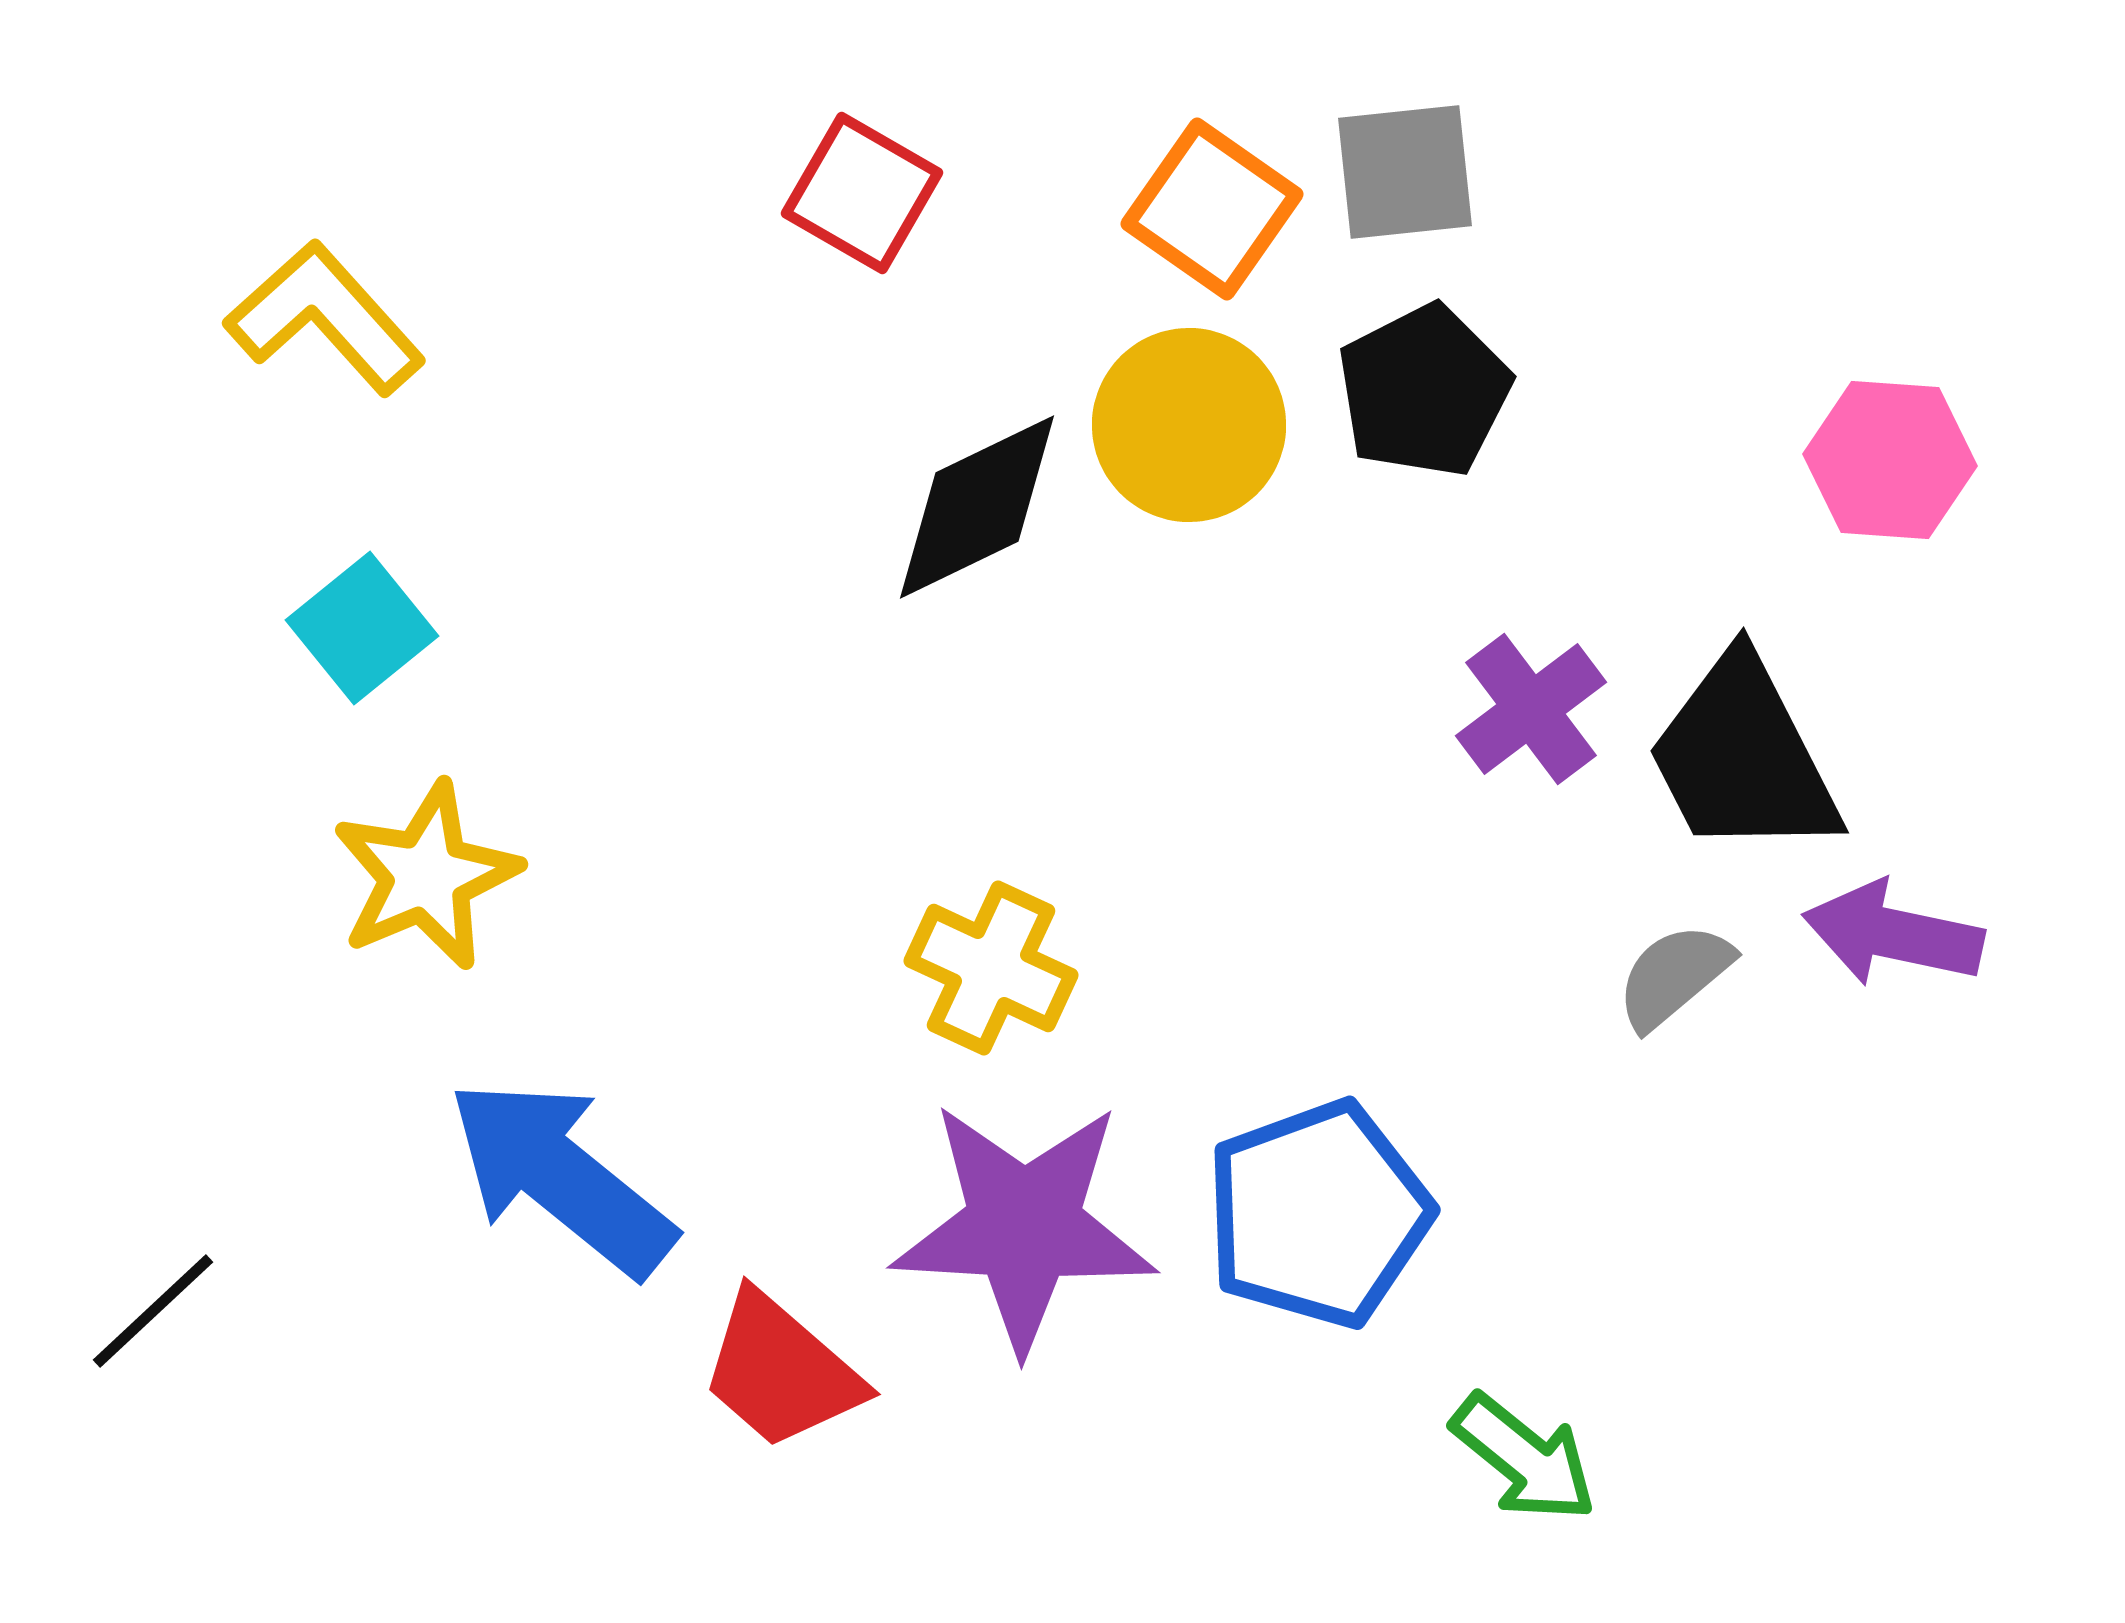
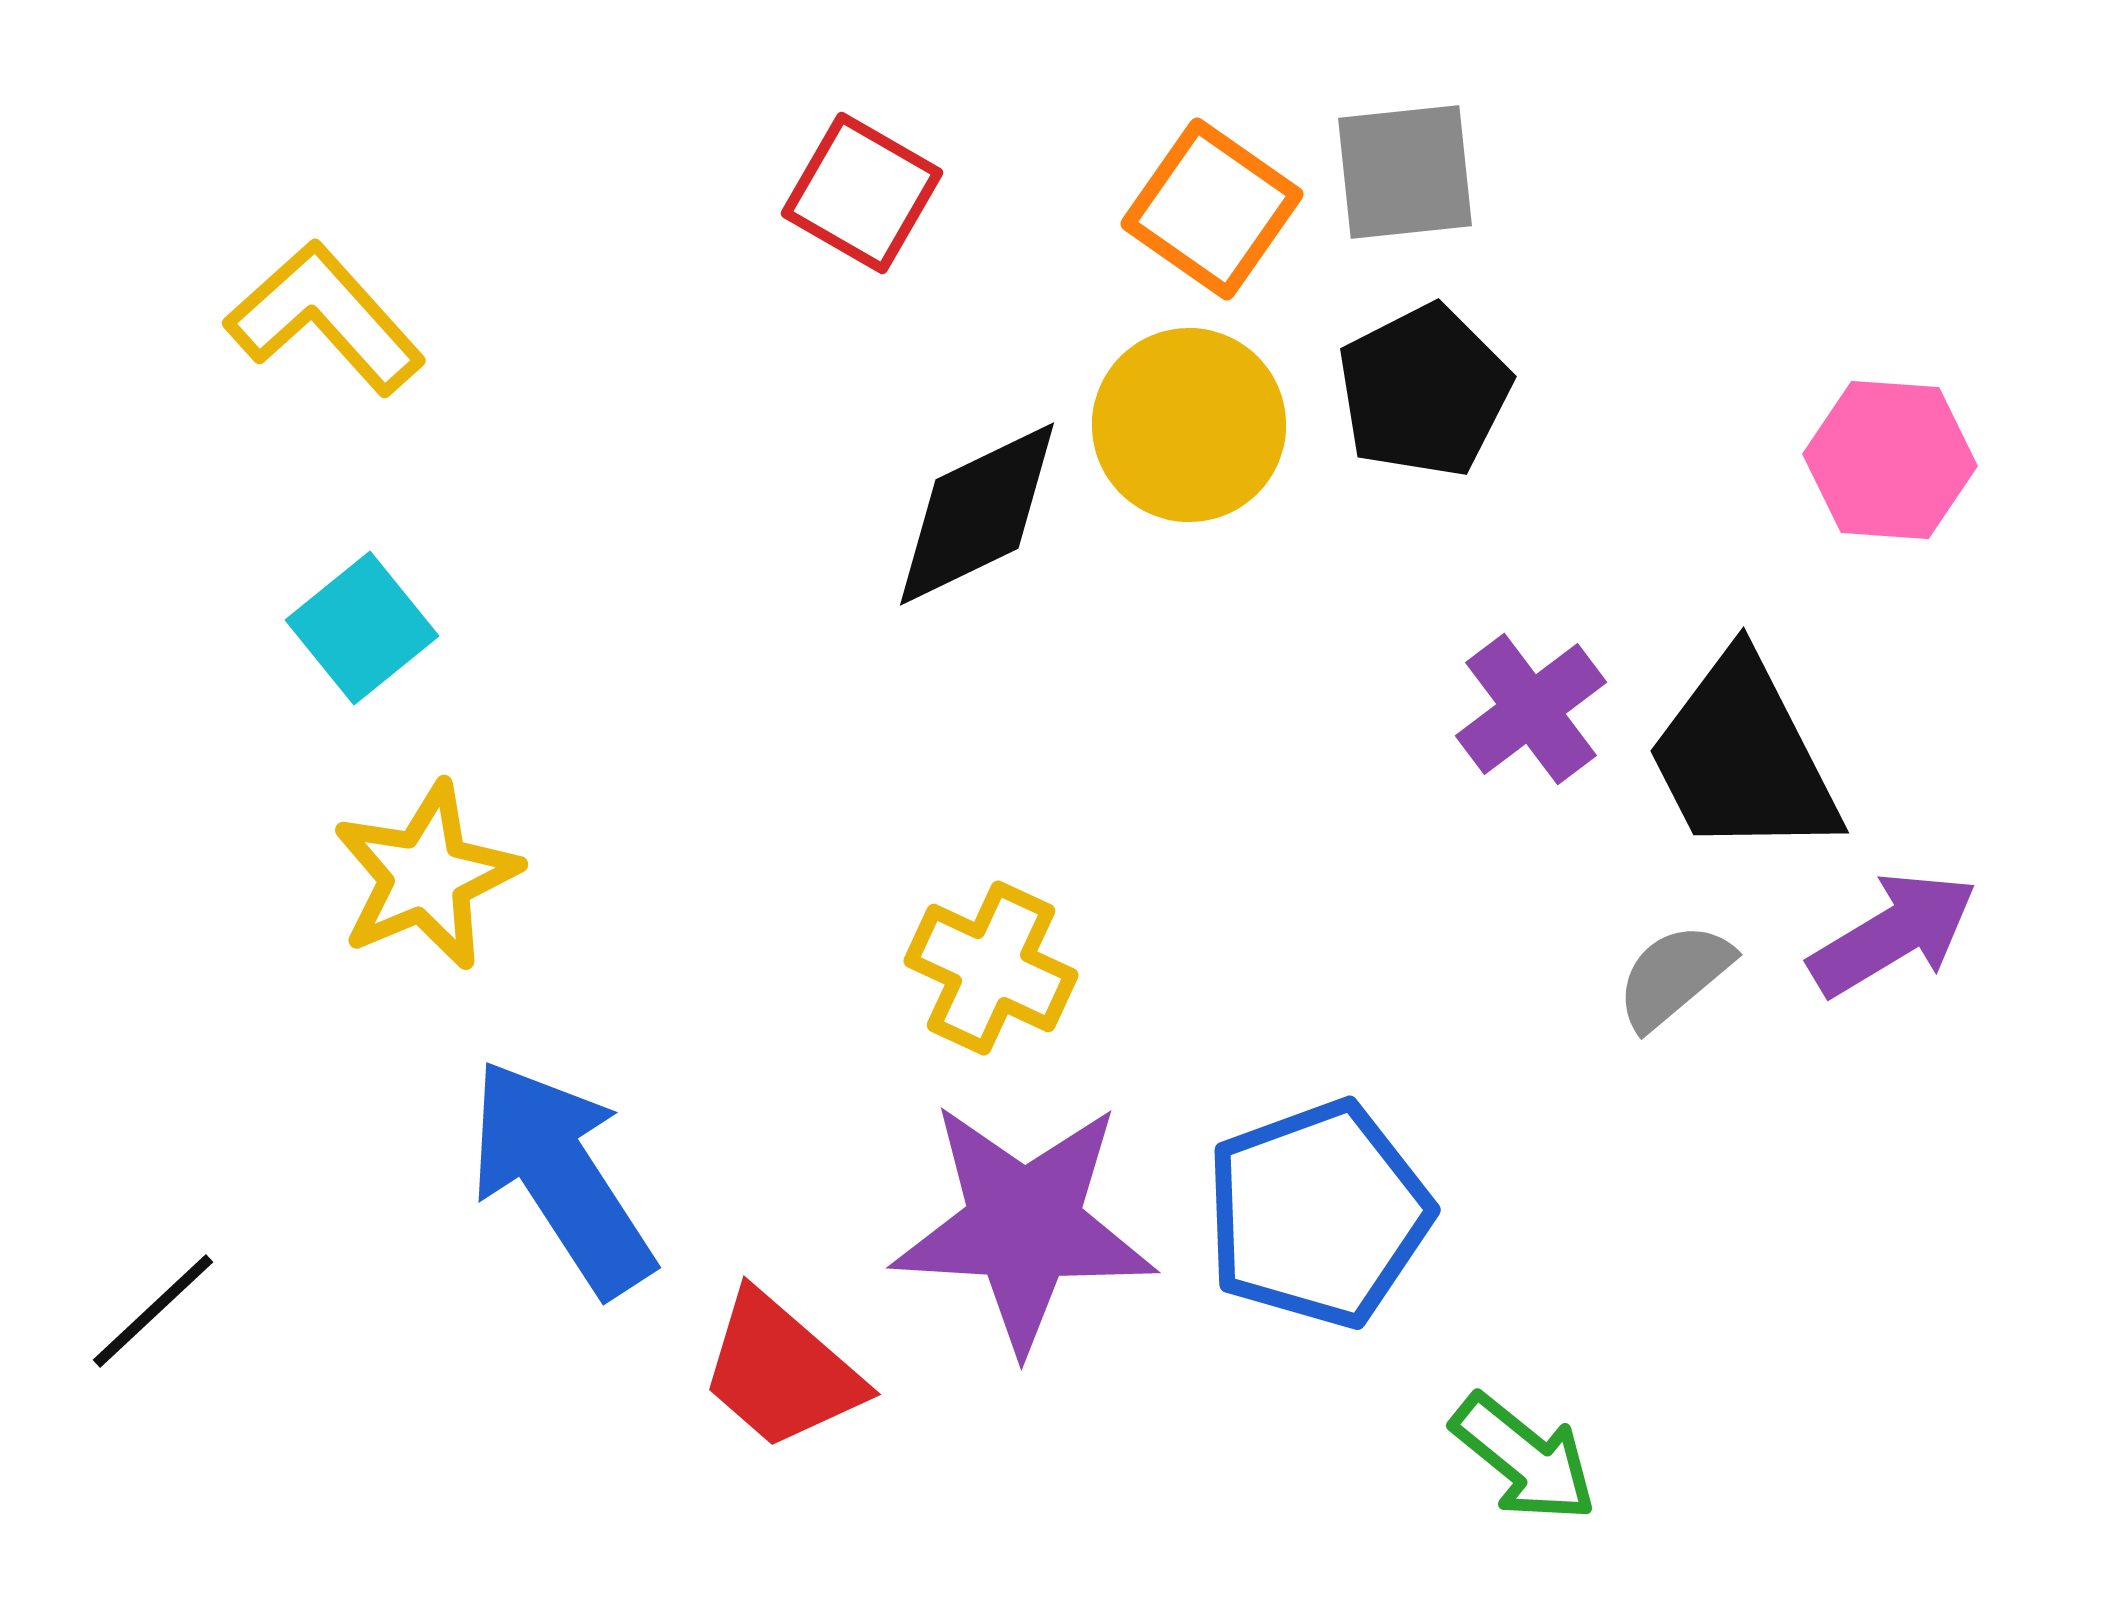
black diamond: moved 7 px down
purple arrow: rotated 137 degrees clockwise
blue arrow: rotated 18 degrees clockwise
